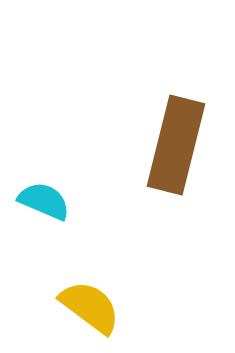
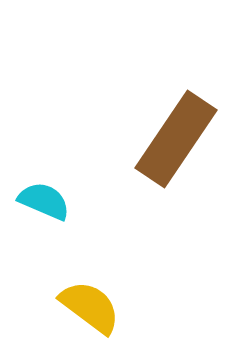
brown rectangle: moved 6 px up; rotated 20 degrees clockwise
